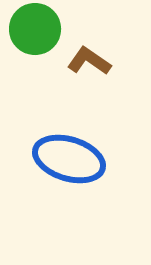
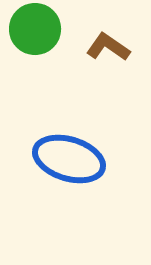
brown L-shape: moved 19 px right, 14 px up
